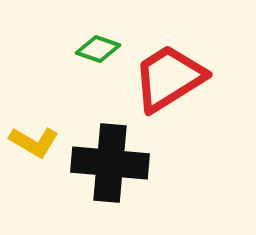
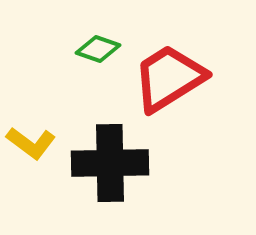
yellow L-shape: moved 3 px left, 1 px down; rotated 6 degrees clockwise
black cross: rotated 6 degrees counterclockwise
